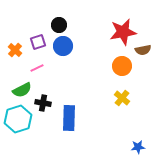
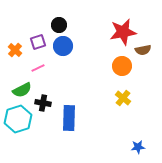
pink line: moved 1 px right
yellow cross: moved 1 px right
